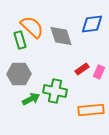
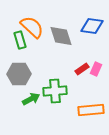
blue diamond: moved 2 px down; rotated 15 degrees clockwise
pink rectangle: moved 3 px left, 3 px up
green cross: rotated 15 degrees counterclockwise
